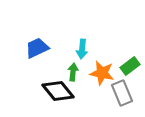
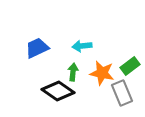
cyan arrow: moved 3 px up; rotated 78 degrees clockwise
black diamond: rotated 16 degrees counterclockwise
